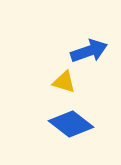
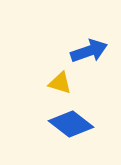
yellow triangle: moved 4 px left, 1 px down
